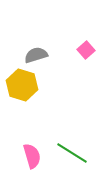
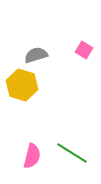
pink square: moved 2 px left; rotated 18 degrees counterclockwise
pink semicircle: rotated 30 degrees clockwise
